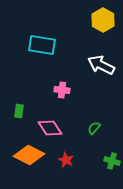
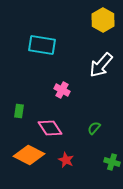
white arrow: rotated 76 degrees counterclockwise
pink cross: rotated 21 degrees clockwise
green cross: moved 1 px down
